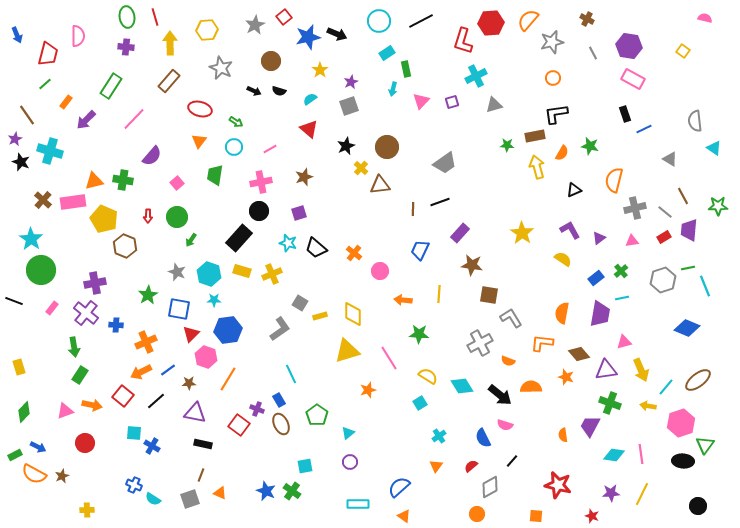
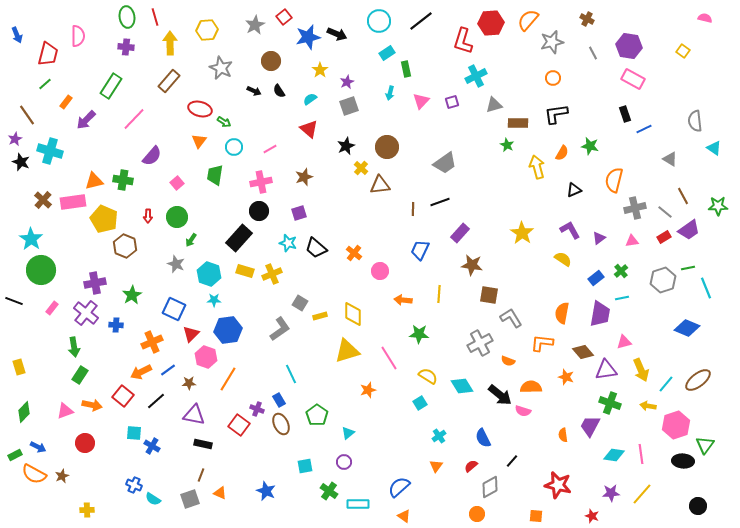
black line at (421, 21): rotated 10 degrees counterclockwise
purple star at (351, 82): moved 4 px left
cyan arrow at (393, 89): moved 3 px left, 4 px down
black semicircle at (279, 91): rotated 40 degrees clockwise
green arrow at (236, 122): moved 12 px left
brown rectangle at (535, 136): moved 17 px left, 13 px up; rotated 12 degrees clockwise
green star at (507, 145): rotated 24 degrees clockwise
purple trapezoid at (689, 230): rotated 130 degrees counterclockwise
yellow rectangle at (242, 271): moved 3 px right
gray star at (177, 272): moved 1 px left, 8 px up
cyan line at (705, 286): moved 1 px right, 2 px down
green star at (148, 295): moved 16 px left
blue square at (179, 309): moved 5 px left; rotated 15 degrees clockwise
orange cross at (146, 342): moved 6 px right
brown diamond at (579, 354): moved 4 px right, 2 px up
cyan line at (666, 387): moved 3 px up
purple triangle at (195, 413): moved 1 px left, 2 px down
pink hexagon at (681, 423): moved 5 px left, 2 px down
pink semicircle at (505, 425): moved 18 px right, 14 px up
purple circle at (350, 462): moved 6 px left
green cross at (292, 491): moved 37 px right
yellow line at (642, 494): rotated 15 degrees clockwise
